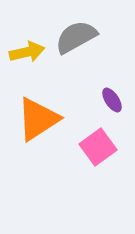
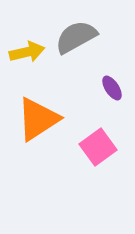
purple ellipse: moved 12 px up
